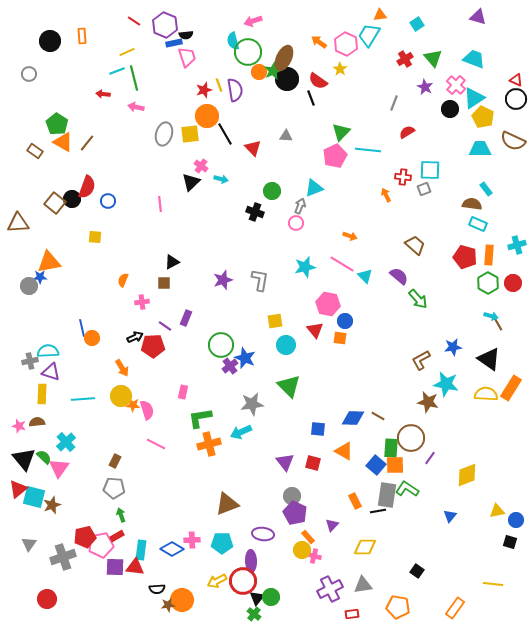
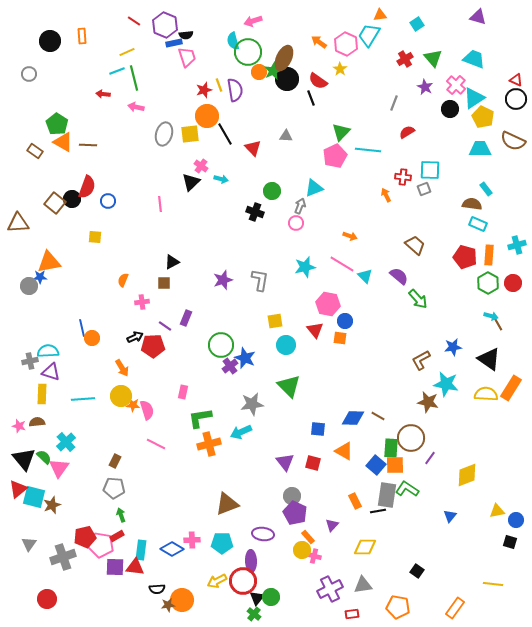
brown line at (87, 143): moved 1 px right, 2 px down; rotated 54 degrees clockwise
pink pentagon at (101, 545): rotated 20 degrees clockwise
